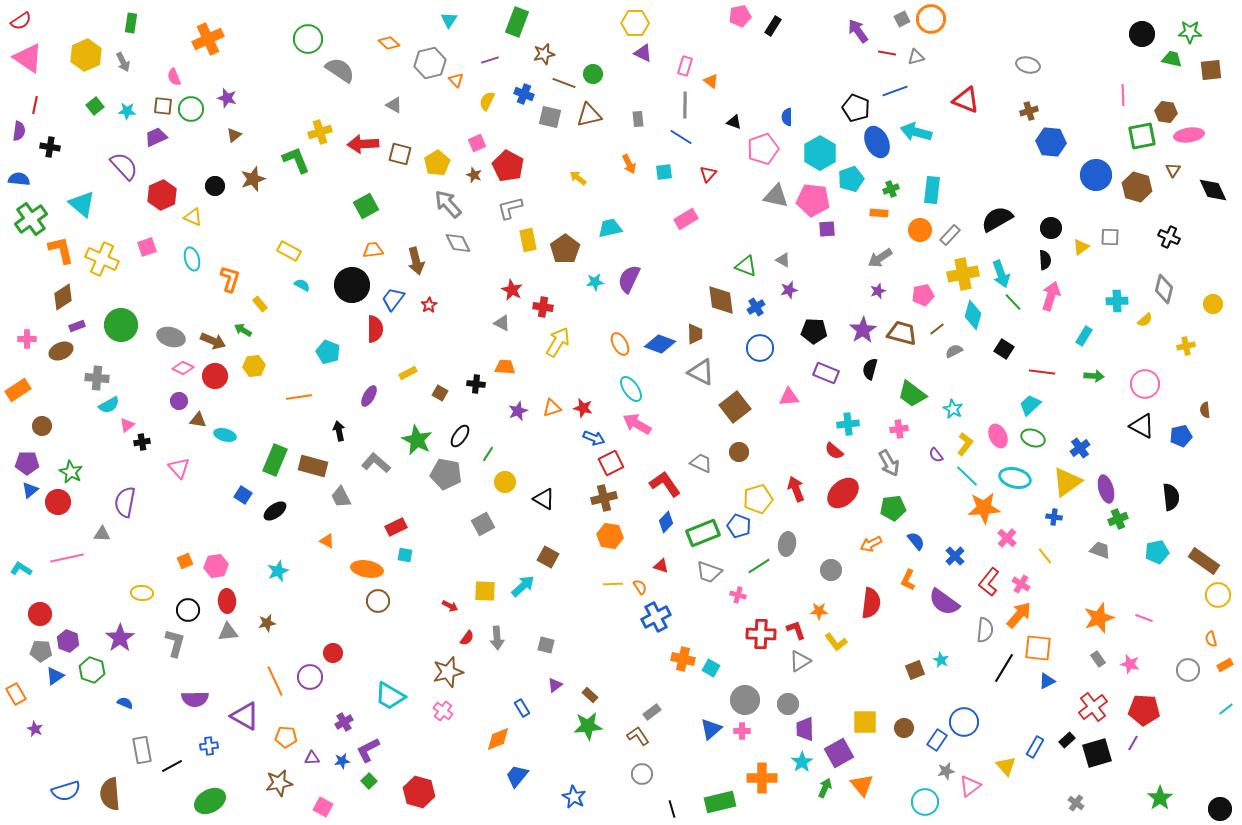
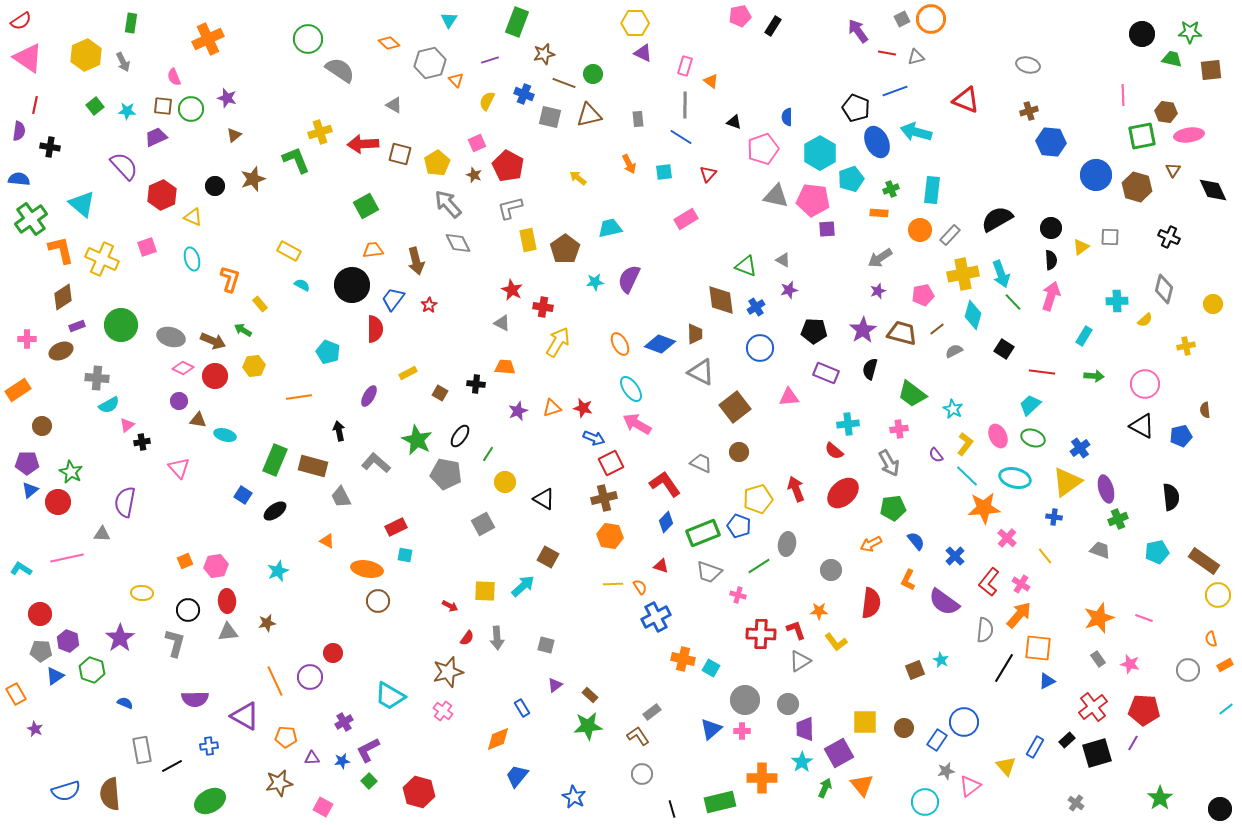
black semicircle at (1045, 260): moved 6 px right
